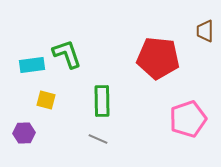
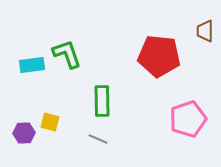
red pentagon: moved 1 px right, 2 px up
yellow square: moved 4 px right, 22 px down
